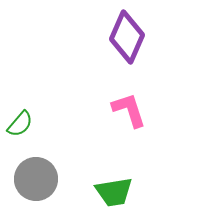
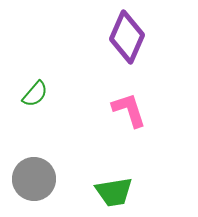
green semicircle: moved 15 px right, 30 px up
gray circle: moved 2 px left
